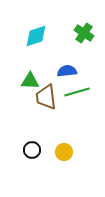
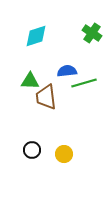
green cross: moved 8 px right
green line: moved 7 px right, 9 px up
yellow circle: moved 2 px down
